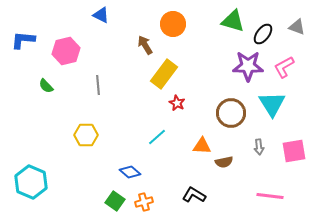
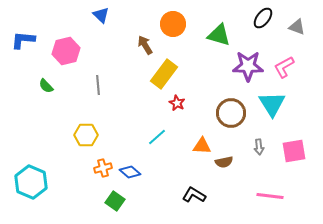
blue triangle: rotated 18 degrees clockwise
green triangle: moved 14 px left, 14 px down
black ellipse: moved 16 px up
orange cross: moved 41 px left, 34 px up
